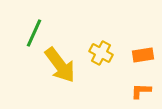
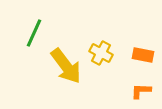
orange rectangle: rotated 20 degrees clockwise
yellow arrow: moved 6 px right, 1 px down
